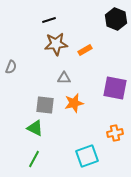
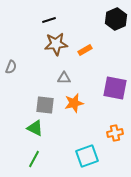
black hexagon: rotated 15 degrees clockwise
